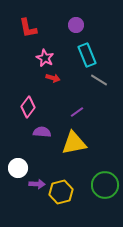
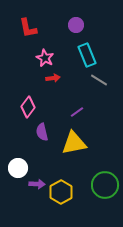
red arrow: rotated 24 degrees counterclockwise
purple semicircle: rotated 108 degrees counterclockwise
yellow hexagon: rotated 15 degrees counterclockwise
